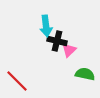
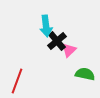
black cross: rotated 36 degrees clockwise
red line: rotated 65 degrees clockwise
